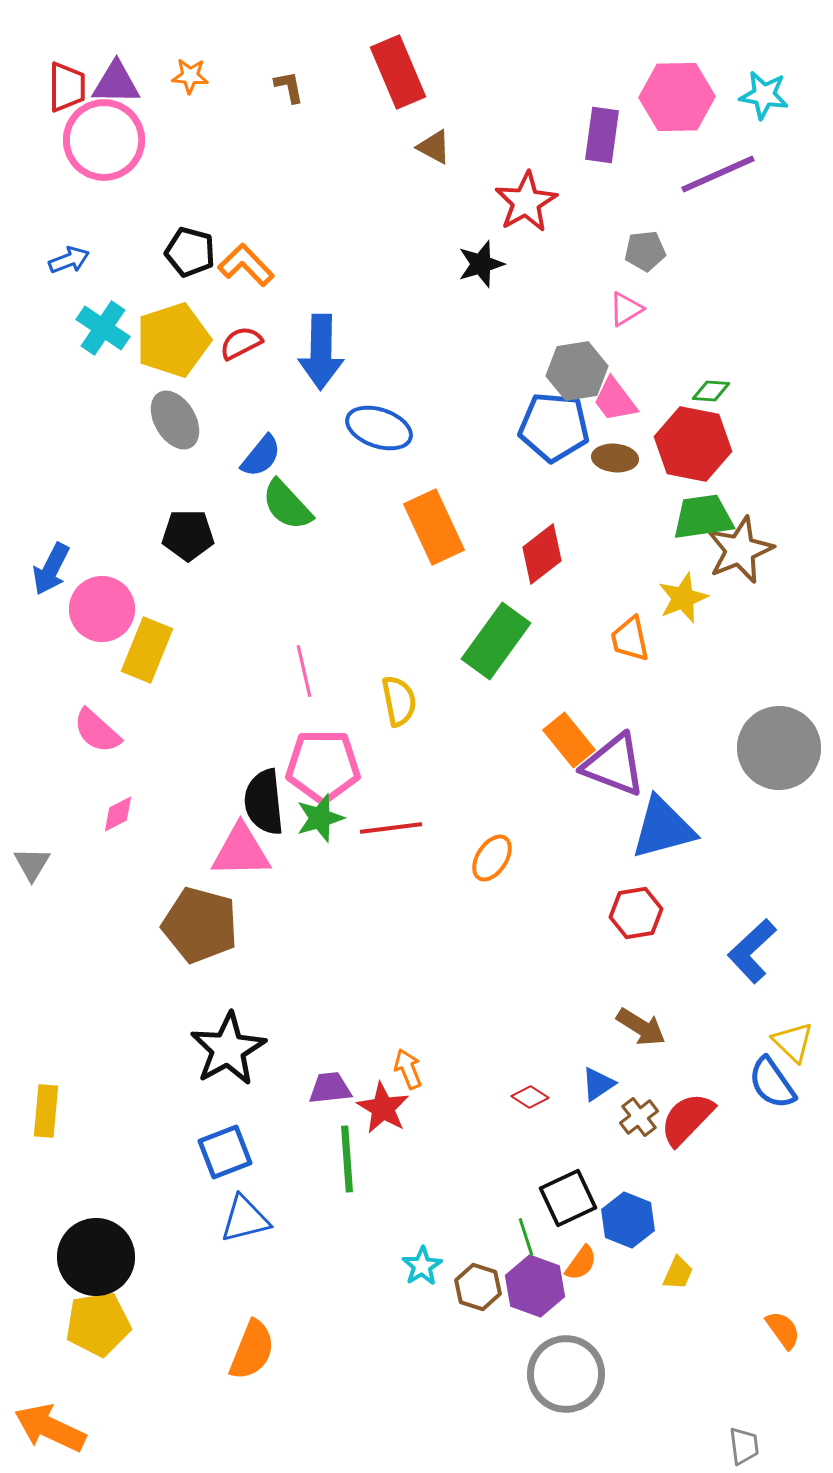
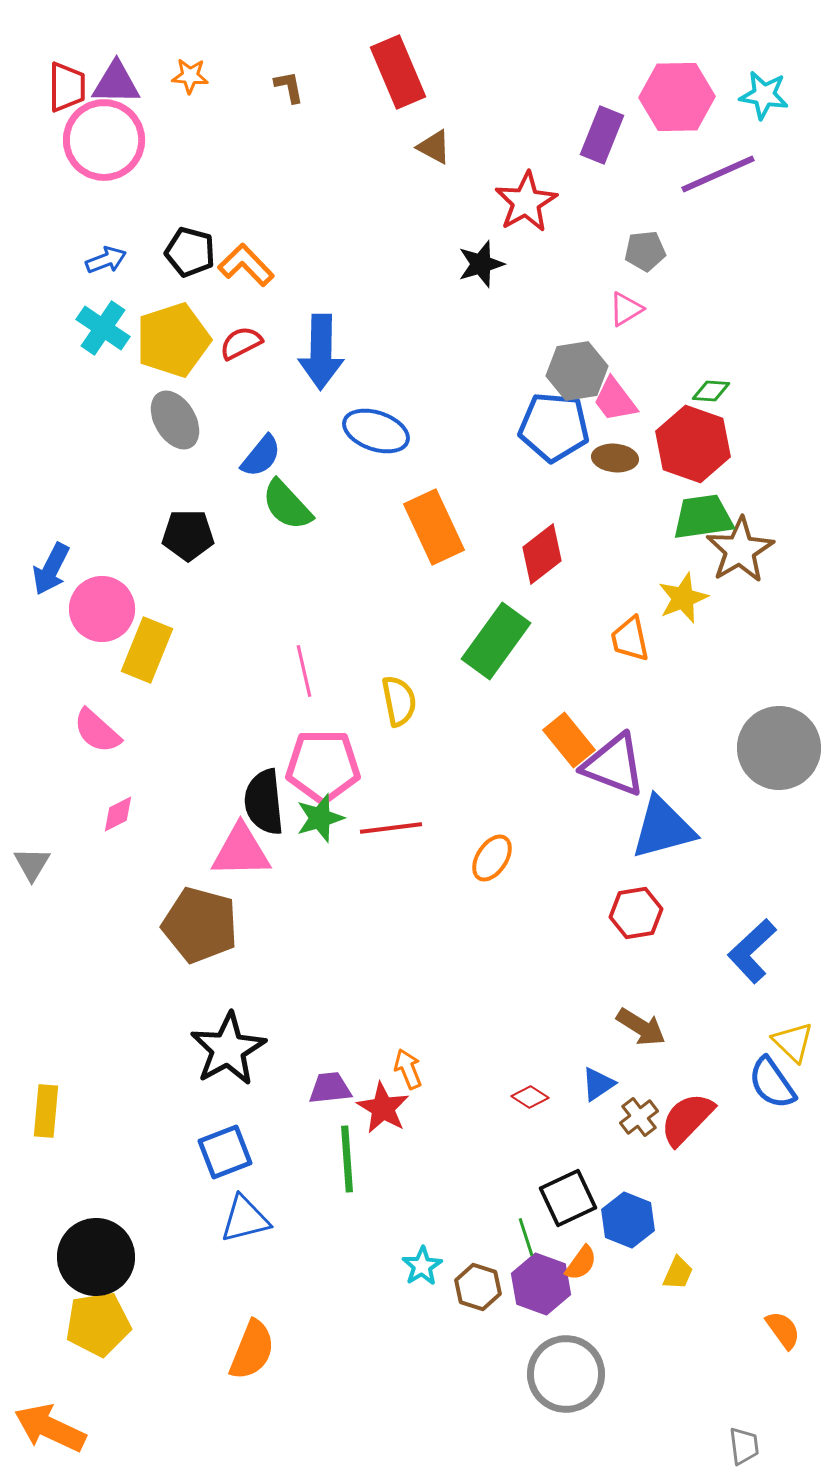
purple rectangle at (602, 135): rotated 14 degrees clockwise
blue arrow at (69, 260): moved 37 px right
blue ellipse at (379, 428): moved 3 px left, 3 px down
red hexagon at (693, 444): rotated 8 degrees clockwise
brown star at (740, 550): rotated 8 degrees counterclockwise
purple hexagon at (535, 1286): moved 6 px right, 2 px up
